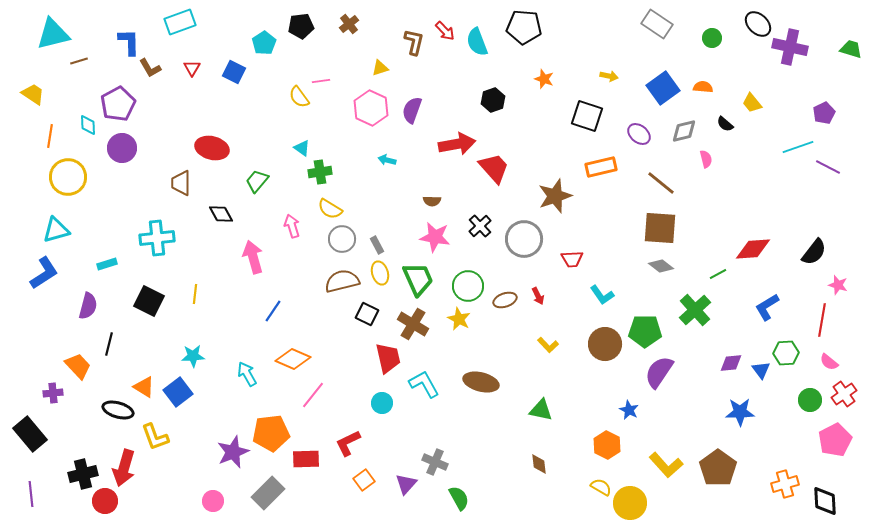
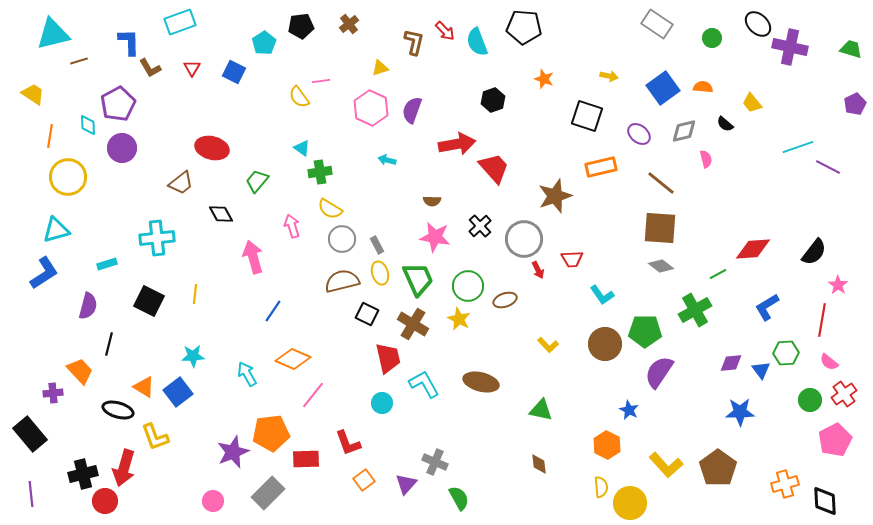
purple pentagon at (824, 113): moved 31 px right, 9 px up
brown trapezoid at (181, 183): rotated 128 degrees counterclockwise
pink star at (838, 285): rotated 18 degrees clockwise
red arrow at (538, 296): moved 26 px up
green cross at (695, 310): rotated 12 degrees clockwise
orange trapezoid at (78, 366): moved 2 px right, 5 px down
red L-shape at (348, 443): rotated 84 degrees counterclockwise
yellow semicircle at (601, 487): rotated 55 degrees clockwise
